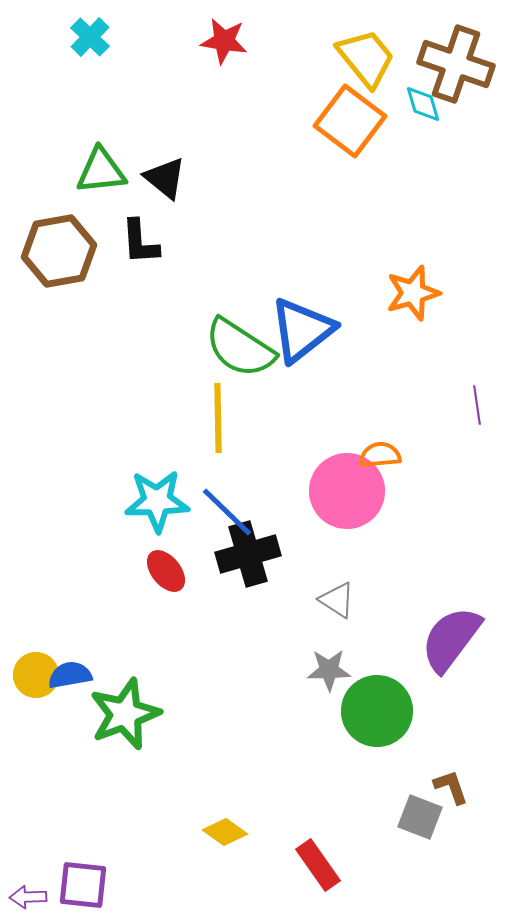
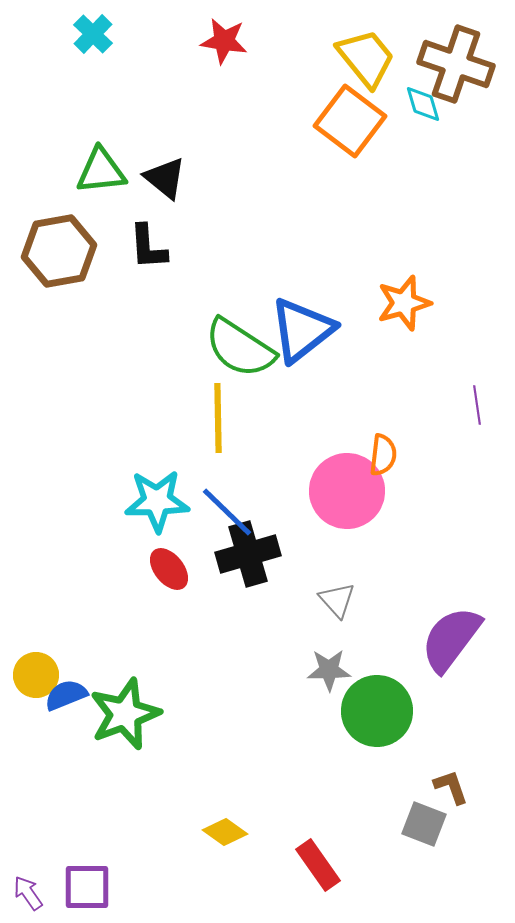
cyan cross: moved 3 px right, 3 px up
black L-shape: moved 8 px right, 5 px down
orange star: moved 9 px left, 10 px down
orange semicircle: moved 3 px right; rotated 102 degrees clockwise
red ellipse: moved 3 px right, 2 px up
gray triangle: rotated 15 degrees clockwise
blue semicircle: moved 4 px left, 20 px down; rotated 12 degrees counterclockwise
gray square: moved 4 px right, 7 px down
purple square: moved 4 px right, 2 px down; rotated 6 degrees counterclockwise
purple arrow: moved 4 px up; rotated 57 degrees clockwise
